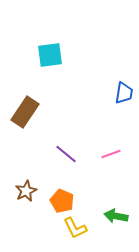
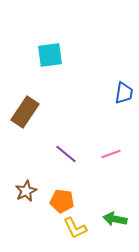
orange pentagon: rotated 15 degrees counterclockwise
green arrow: moved 1 px left, 3 px down
